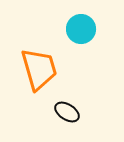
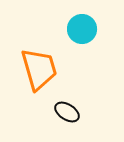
cyan circle: moved 1 px right
